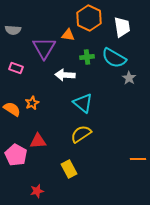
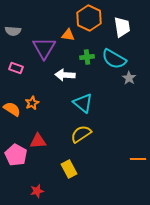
gray semicircle: moved 1 px down
cyan semicircle: moved 1 px down
